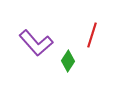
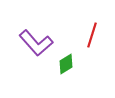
green diamond: moved 2 px left, 3 px down; rotated 25 degrees clockwise
